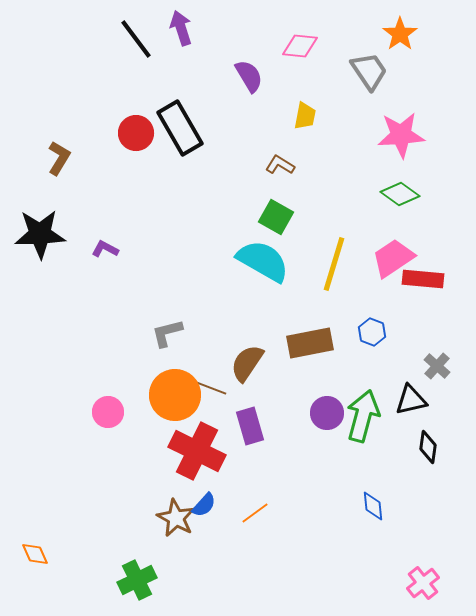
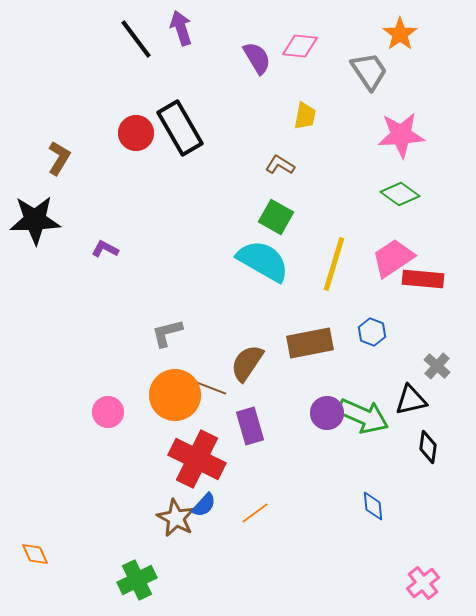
purple semicircle at (249, 76): moved 8 px right, 18 px up
black star at (40, 234): moved 5 px left, 14 px up
green arrow at (363, 416): rotated 99 degrees clockwise
red cross at (197, 451): moved 8 px down
